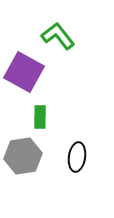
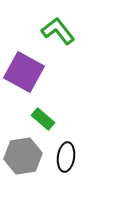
green L-shape: moved 5 px up
green rectangle: moved 3 px right, 2 px down; rotated 50 degrees counterclockwise
black ellipse: moved 11 px left
